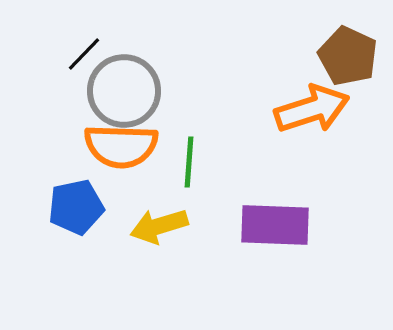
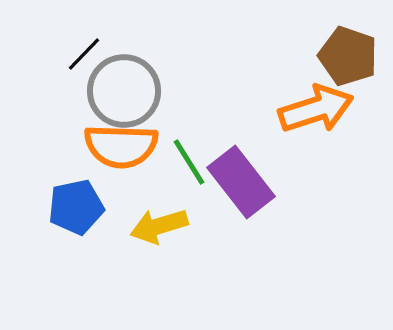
brown pentagon: rotated 6 degrees counterclockwise
orange arrow: moved 4 px right
green line: rotated 36 degrees counterclockwise
purple rectangle: moved 34 px left, 43 px up; rotated 50 degrees clockwise
